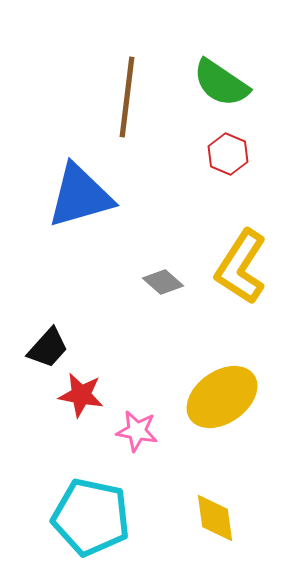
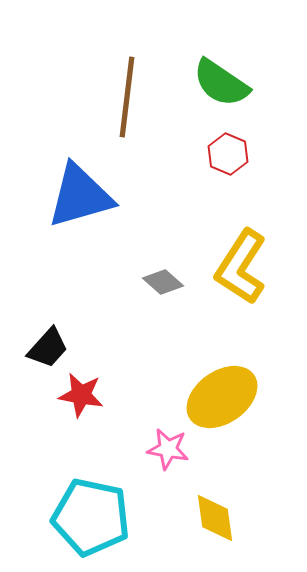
pink star: moved 31 px right, 18 px down
